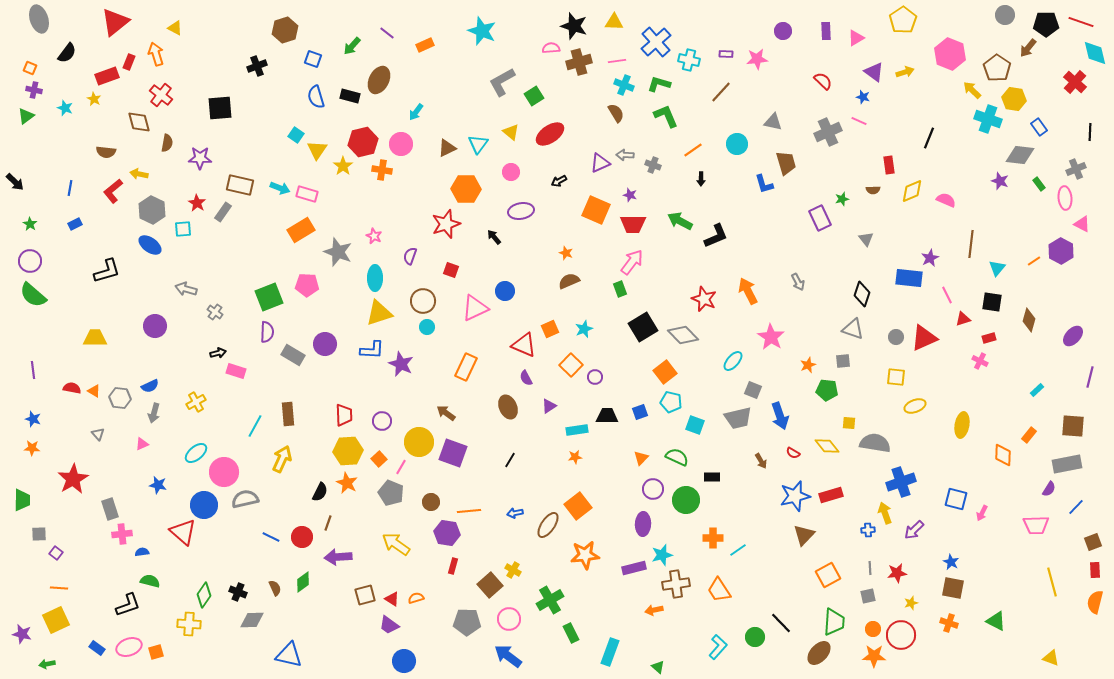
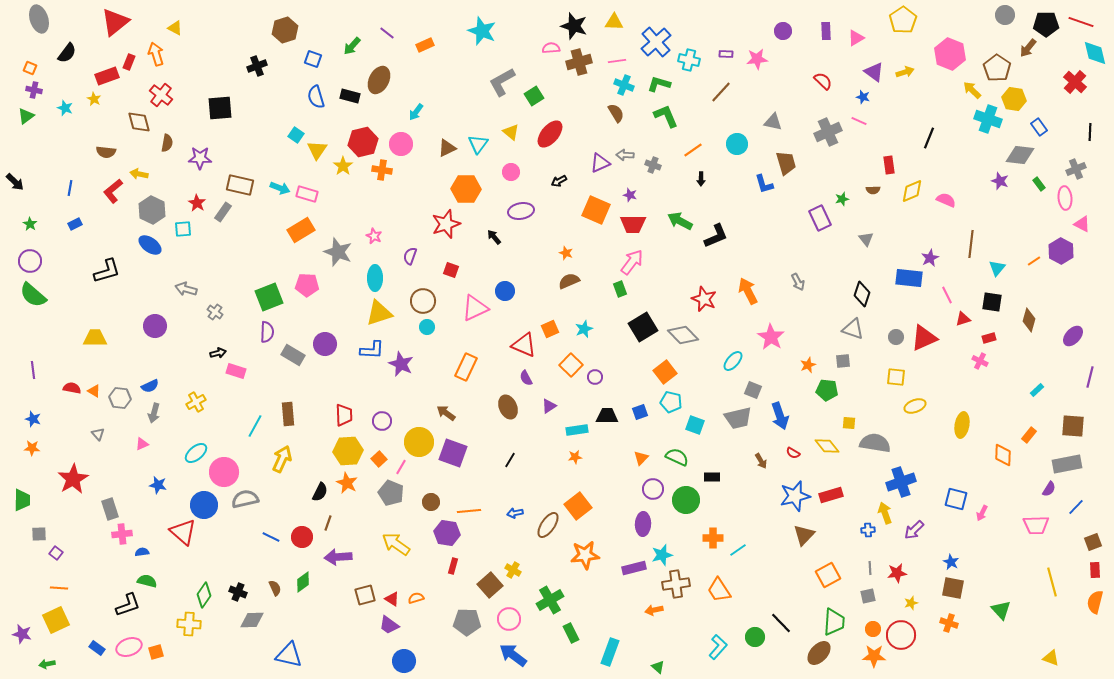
red ellipse at (550, 134): rotated 16 degrees counterclockwise
green semicircle at (150, 581): moved 3 px left
green triangle at (996, 621): moved 5 px right, 11 px up; rotated 20 degrees clockwise
blue arrow at (508, 656): moved 5 px right, 1 px up
